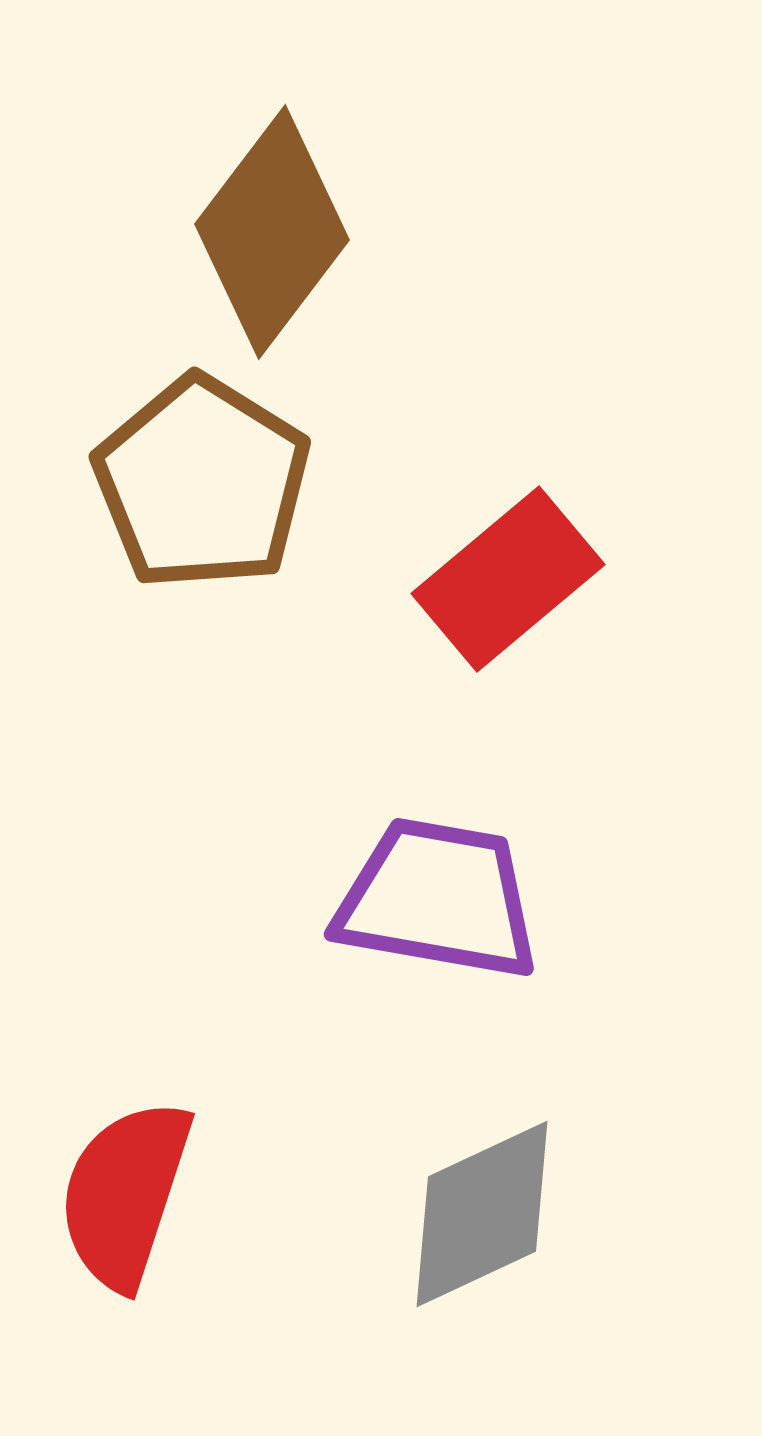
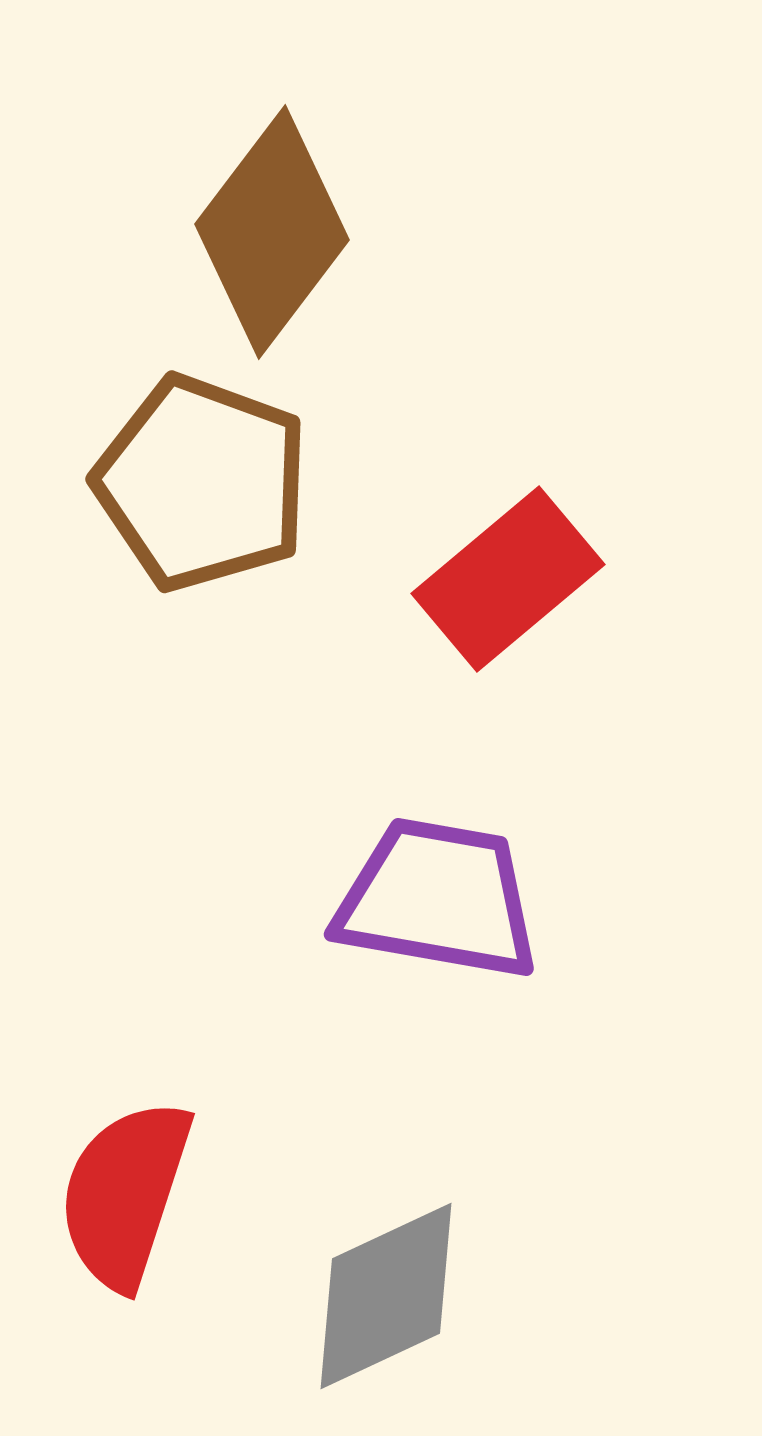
brown pentagon: rotated 12 degrees counterclockwise
gray diamond: moved 96 px left, 82 px down
